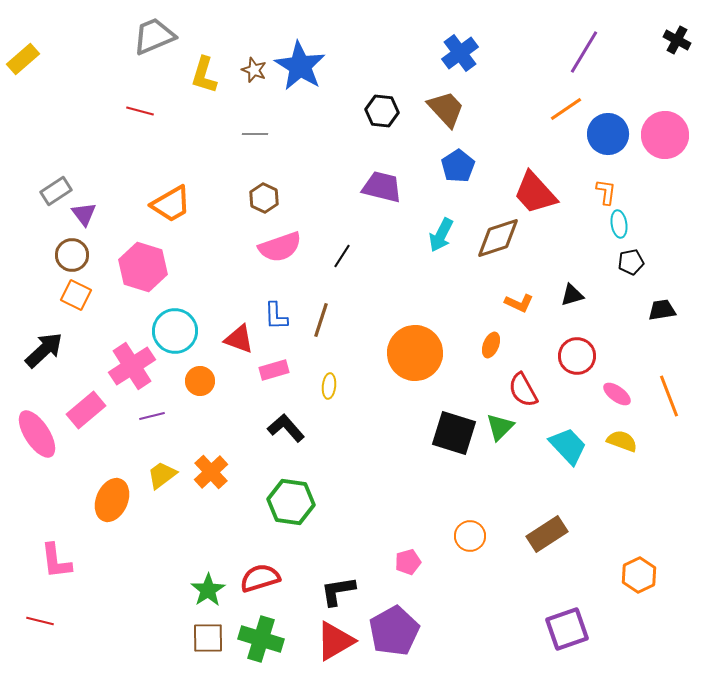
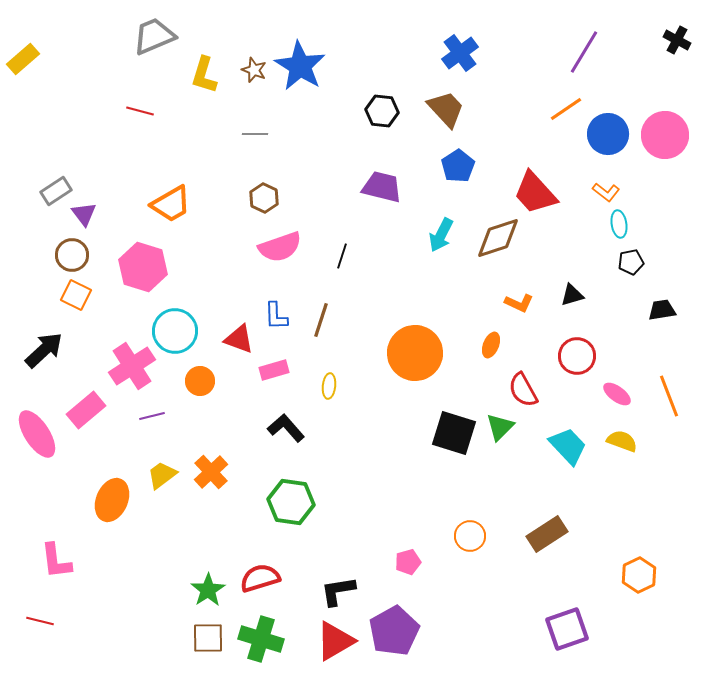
orange L-shape at (606, 192): rotated 120 degrees clockwise
black line at (342, 256): rotated 15 degrees counterclockwise
